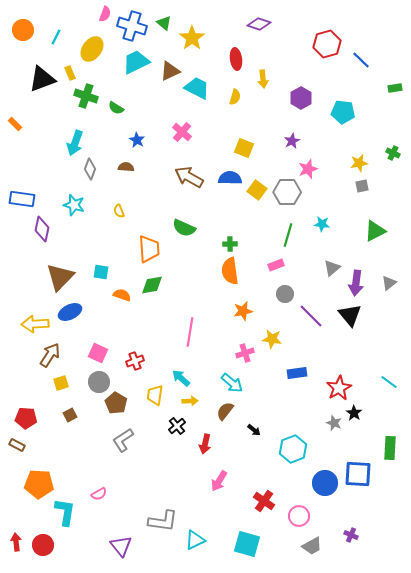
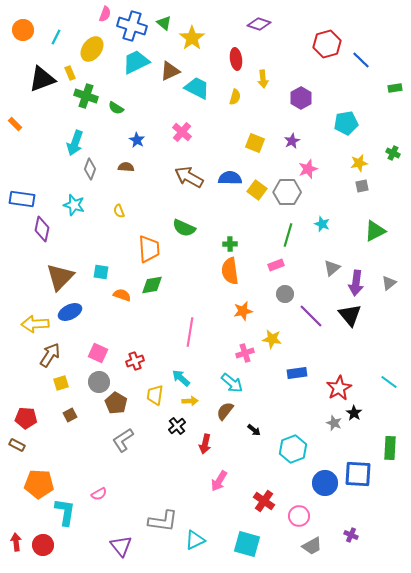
cyan pentagon at (343, 112): moved 3 px right, 11 px down; rotated 15 degrees counterclockwise
yellow square at (244, 148): moved 11 px right, 5 px up
cyan star at (322, 224): rotated 14 degrees clockwise
